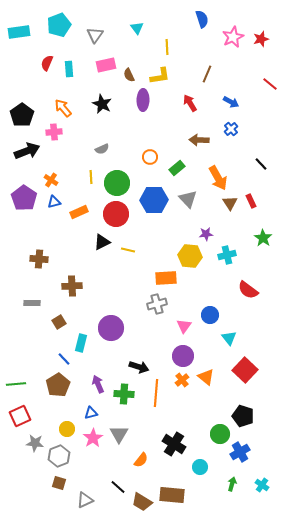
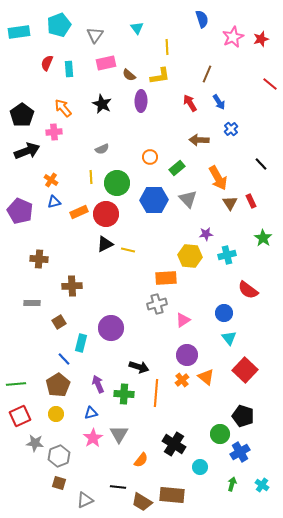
pink rectangle at (106, 65): moved 2 px up
brown semicircle at (129, 75): rotated 24 degrees counterclockwise
purple ellipse at (143, 100): moved 2 px left, 1 px down
blue arrow at (231, 102): moved 12 px left; rotated 28 degrees clockwise
purple pentagon at (24, 198): moved 4 px left, 13 px down; rotated 10 degrees counterclockwise
red circle at (116, 214): moved 10 px left
black triangle at (102, 242): moved 3 px right, 2 px down
blue circle at (210, 315): moved 14 px right, 2 px up
pink triangle at (184, 326): moved 1 px left, 6 px up; rotated 21 degrees clockwise
purple circle at (183, 356): moved 4 px right, 1 px up
yellow circle at (67, 429): moved 11 px left, 15 px up
black line at (118, 487): rotated 35 degrees counterclockwise
